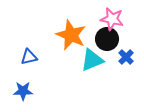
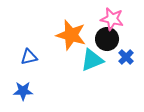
orange star: rotated 8 degrees counterclockwise
